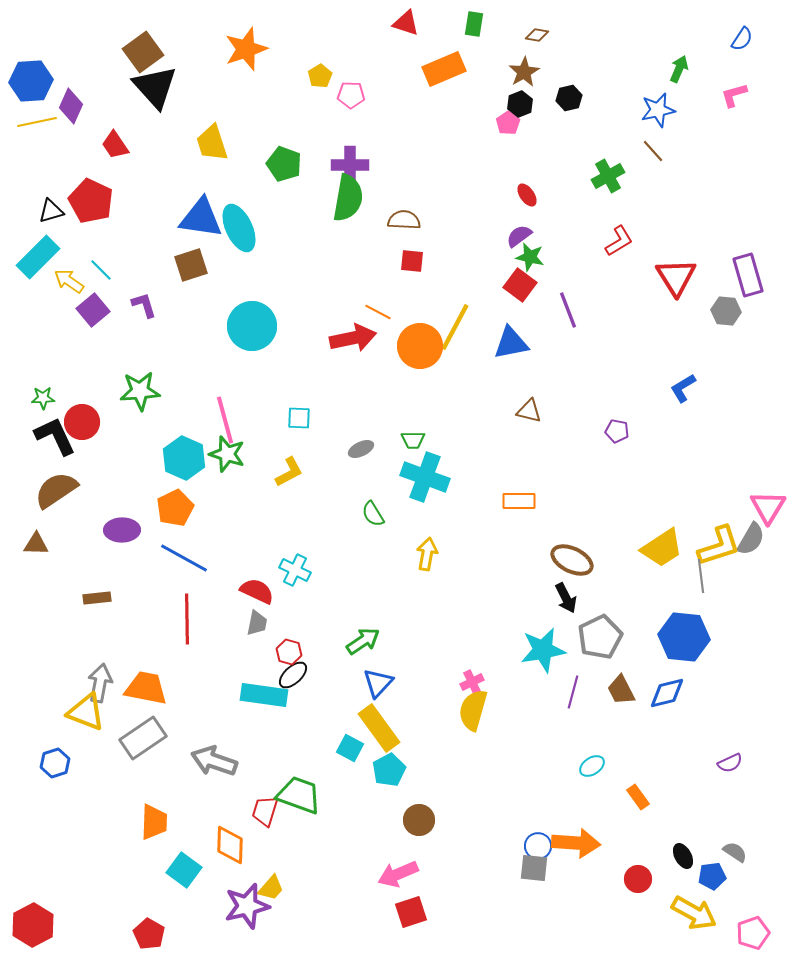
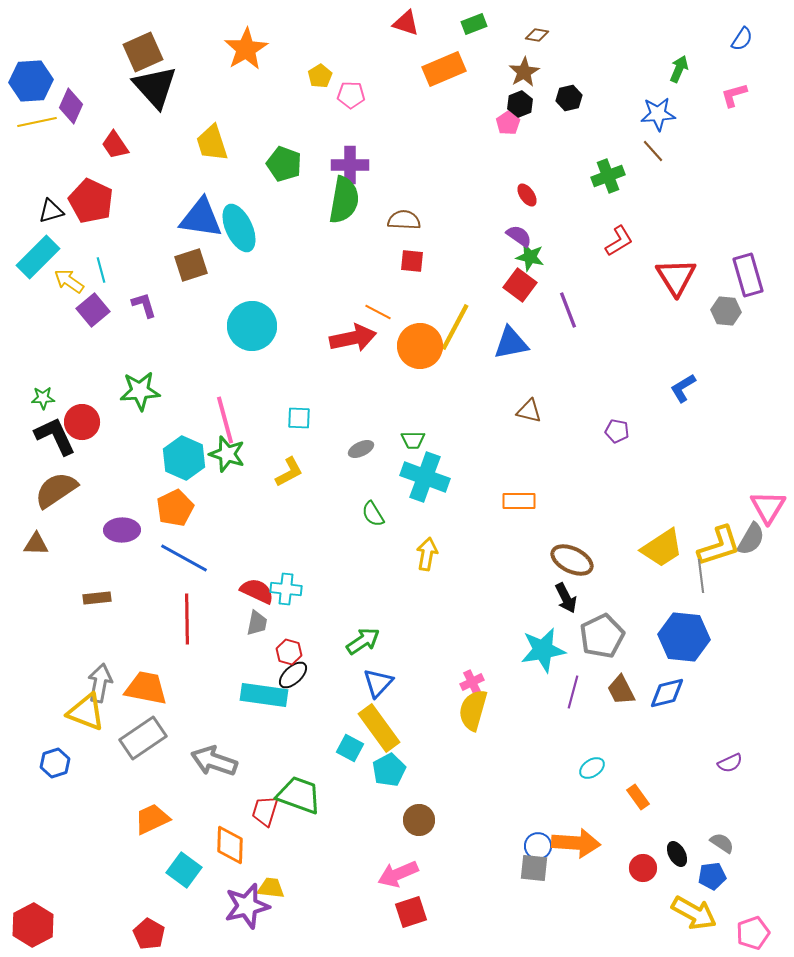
green rectangle at (474, 24): rotated 60 degrees clockwise
orange star at (246, 49): rotated 12 degrees counterclockwise
brown square at (143, 52): rotated 12 degrees clockwise
blue star at (658, 110): moved 4 px down; rotated 8 degrees clockwise
green cross at (608, 176): rotated 8 degrees clockwise
green semicircle at (348, 198): moved 4 px left, 2 px down
purple semicircle at (519, 236): rotated 72 degrees clockwise
cyan line at (101, 270): rotated 30 degrees clockwise
cyan cross at (295, 570): moved 9 px left, 19 px down; rotated 20 degrees counterclockwise
gray pentagon at (600, 637): moved 2 px right, 1 px up
cyan ellipse at (592, 766): moved 2 px down
orange trapezoid at (154, 822): moved 2 px left, 3 px up; rotated 117 degrees counterclockwise
gray semicircle at (735, 852): moved 13 px left, 9 px up
black ellipse at (683, 856): moved 6 px left, 2 px up
red circle at (638, 879): moved 5 px right, 11 px up
yellow trapezoid at (271, 888): rotated 124 degrees counterclockwise
